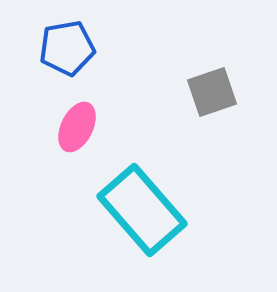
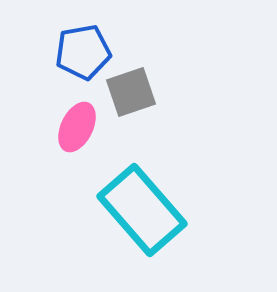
blue pentagon: moved 16 px right, 4 px down
gray square: moved 81 px left
